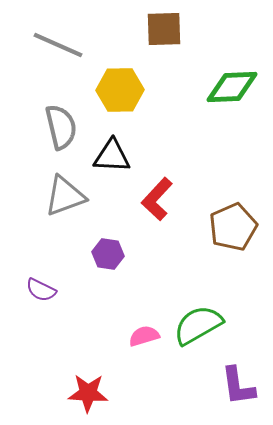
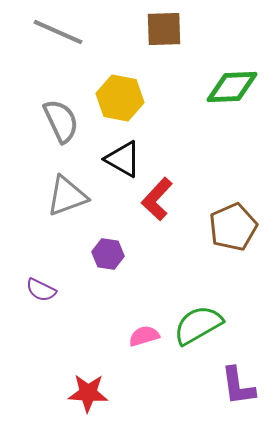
gray line: moved 13 px up
yellow hexagon: moved 8 px down; rotated 12 degrees clockwise
gray semicircle: moved 6 px up; rotated 12 degrees counterclockwise
black triangle: moved 11 px right, 3 px down; rotated 27 degrees clockwise
gray triangle: moved 2 px right
